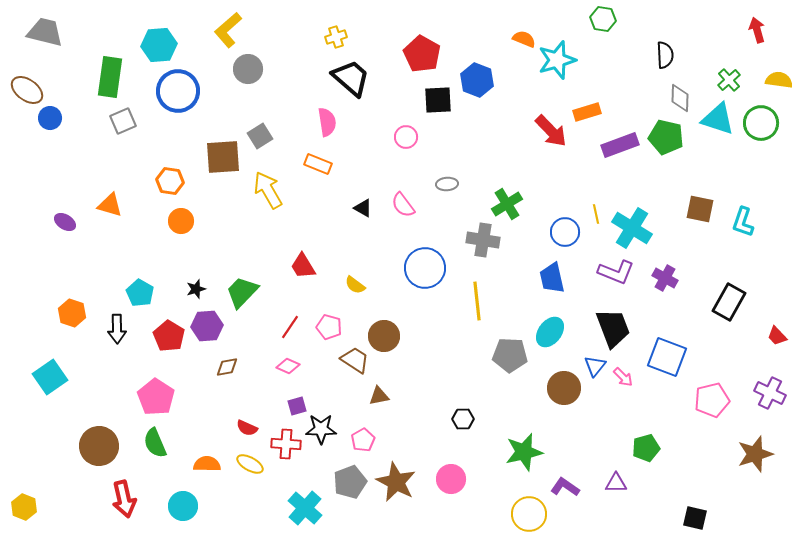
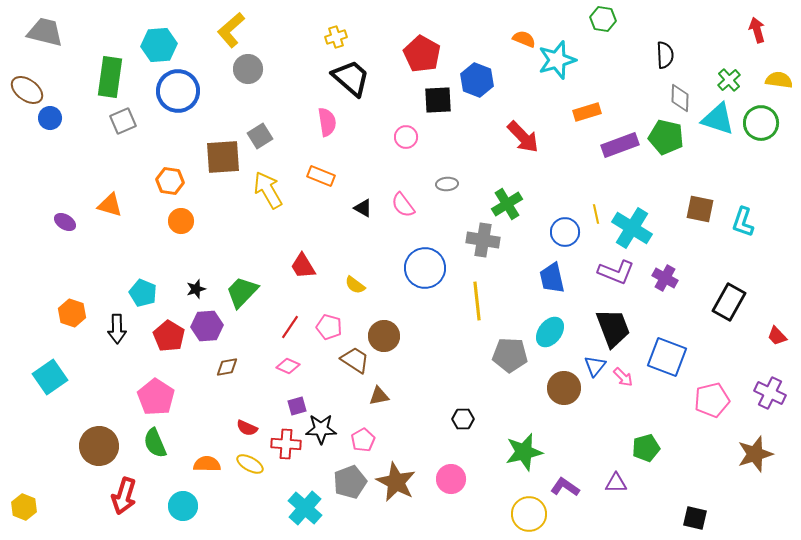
yellow L-shape at (228, 30): moved 3 px right
red arrow at (551, 131): moved 28 px left, 6 px down
orange rectangle at (318, 164): moved 3 px right, 12 px down
cyan pentagon at (140, 293): moved 3 px right; rotated 8 degrees counterclockwise
red arrow at (124, 499): moved 3 px up; rotated 30 degrees clockwise
